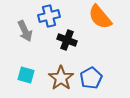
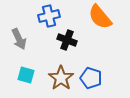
gray arrow: moved 6 px left, 8 px down
blue pentagon: rotated 25 degrees counterclockwise
